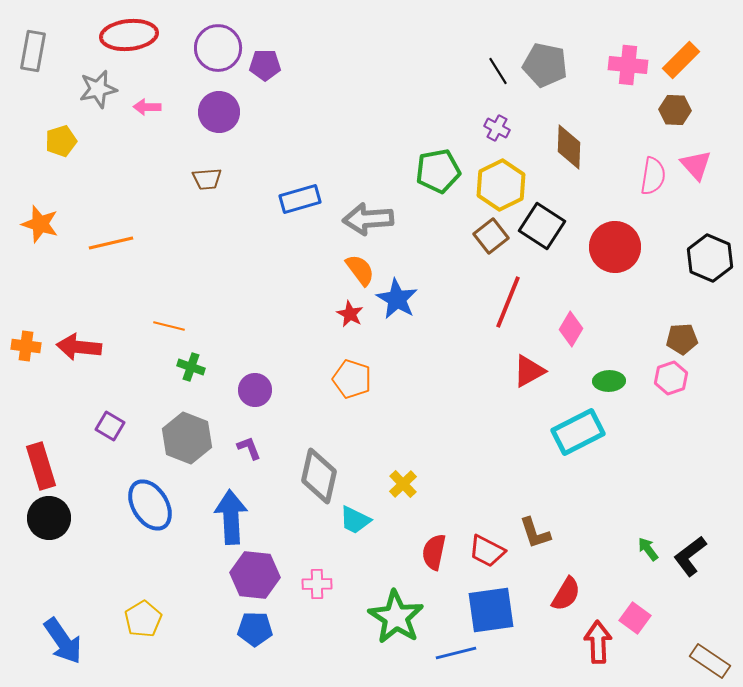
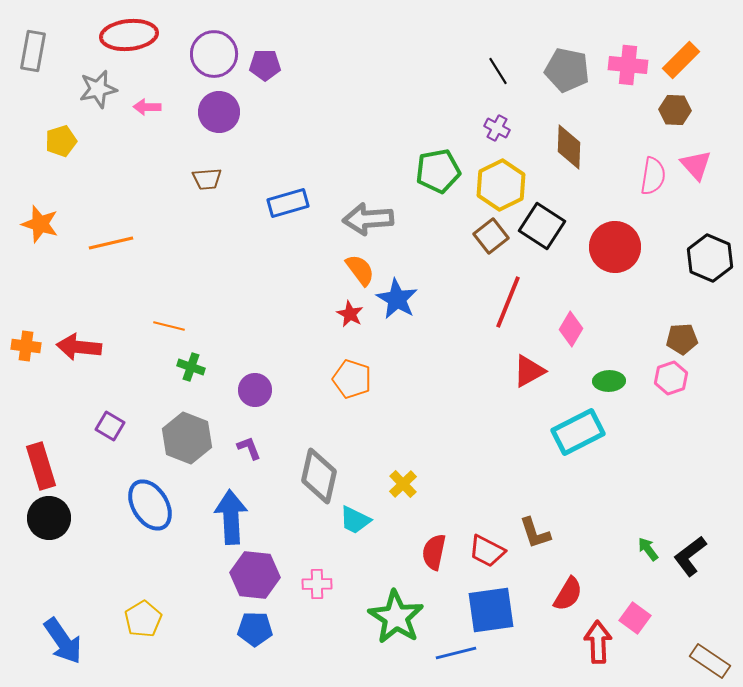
purple circle at (218, 48): moved 4 px left, 6 px down
gray pentagon at (545, 65): moved 22 px right, 5 px down
blue rectangle at (300, 199): moved 12 px left, 4 px down
red semicircle at (566, 594): moved 2 px right
